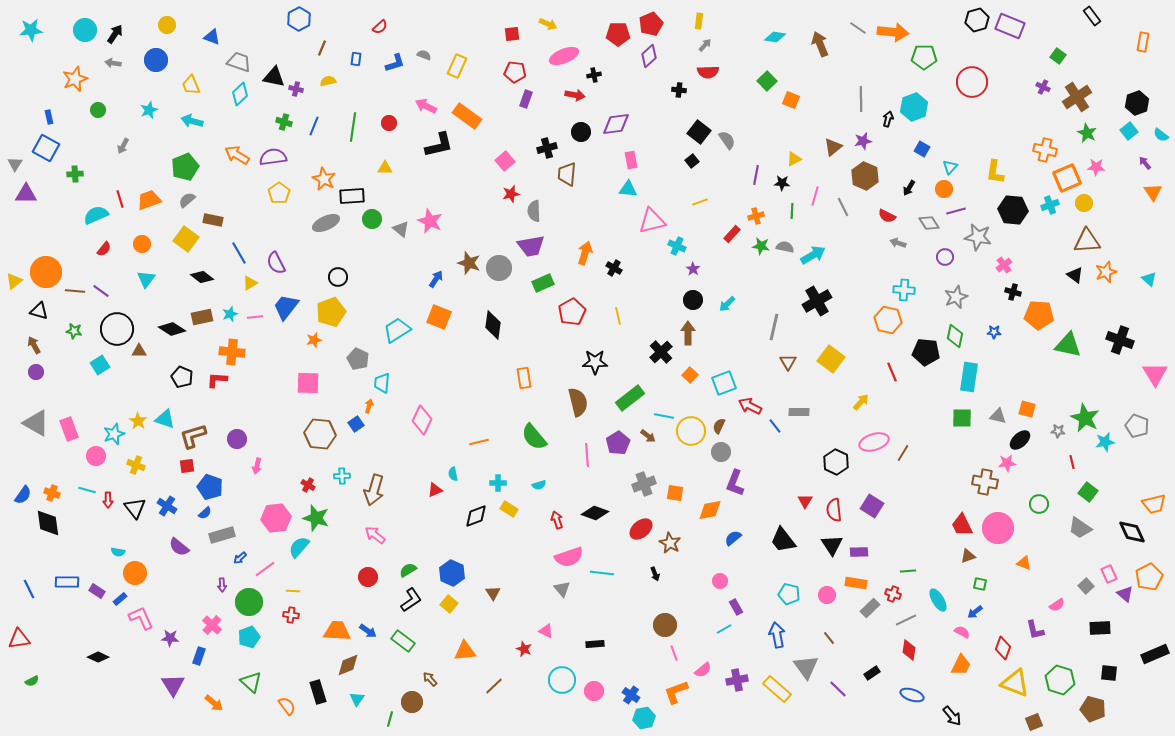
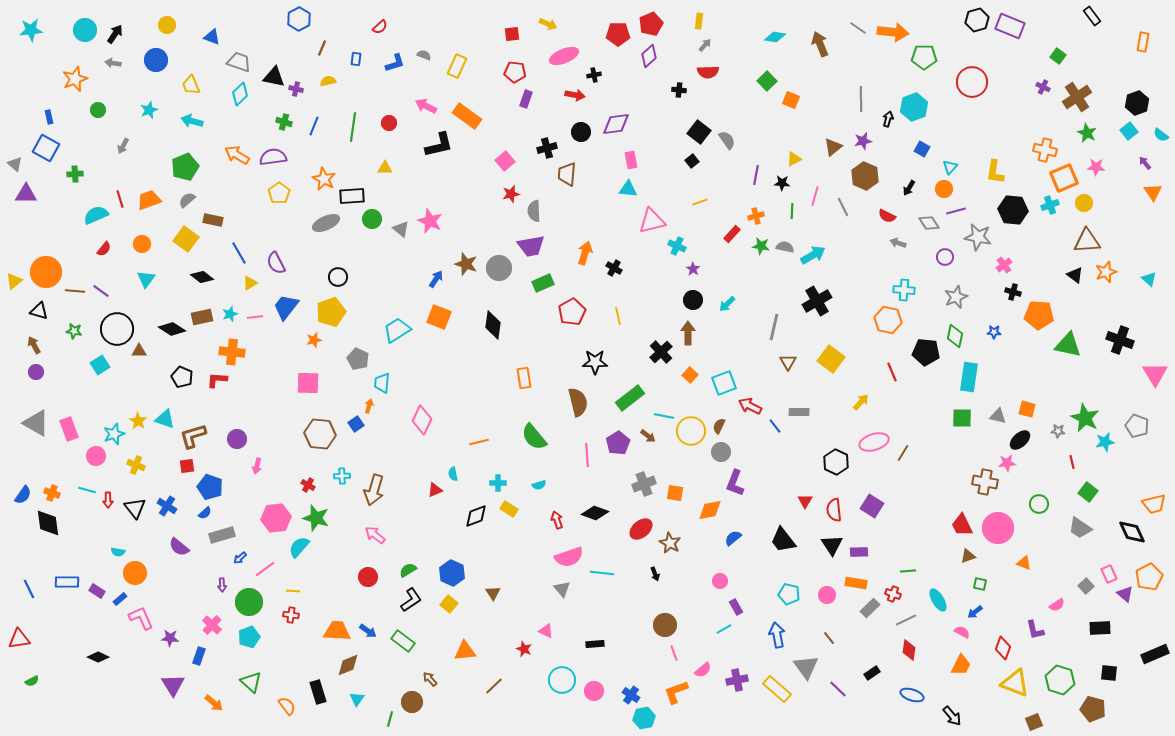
gray triangle at (15, 164): rotated 21 degrees counterclockwise
orange square at (1067, 178): moved 3 px left
brown star at (469, 263): moved 3 px left, 1 px down
